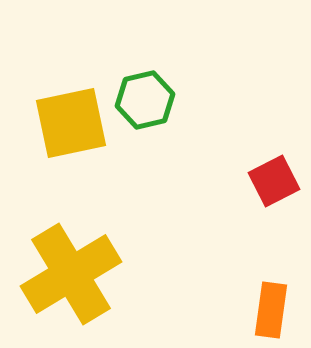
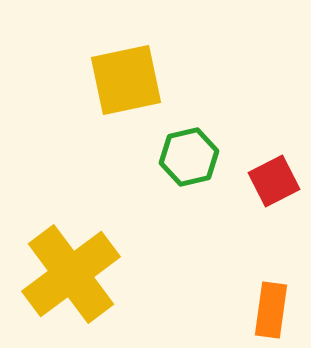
green hexagon: moved 44 px right, 57 px down
yellow square: moved 55 px right, 43 px up
yellow cross: rotated 6 degrees counterclockwise
